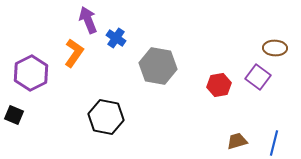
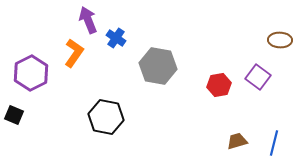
brown ellipse: moved 5 px right, 8 px up
